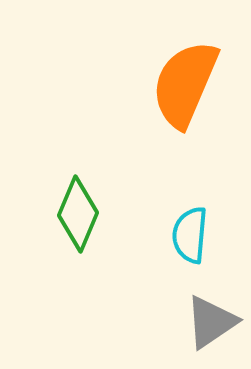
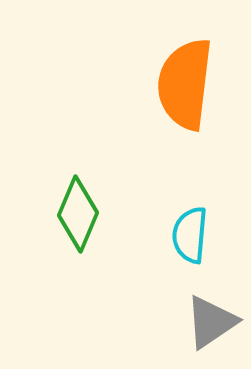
orange semicircle: rotated 16 degrees counterclockwise
